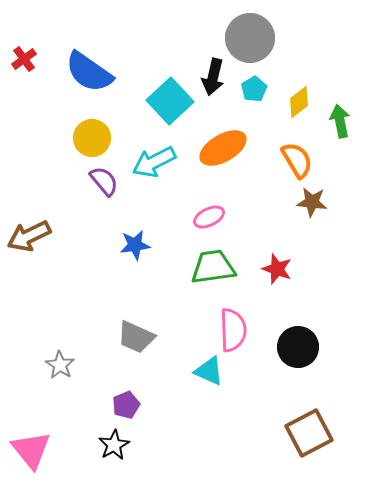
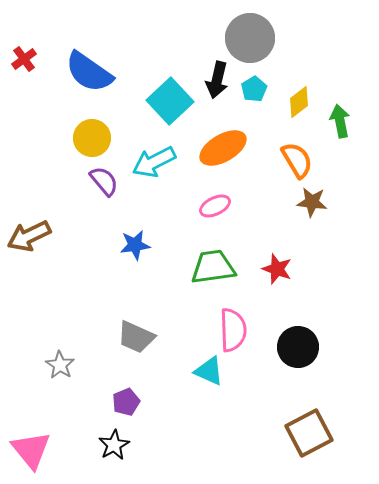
black arrow: moved 4 px right, 3 px down
pink ellipse: moved 6 px right, 11 px up
purple pentagon: moved 3 px up
